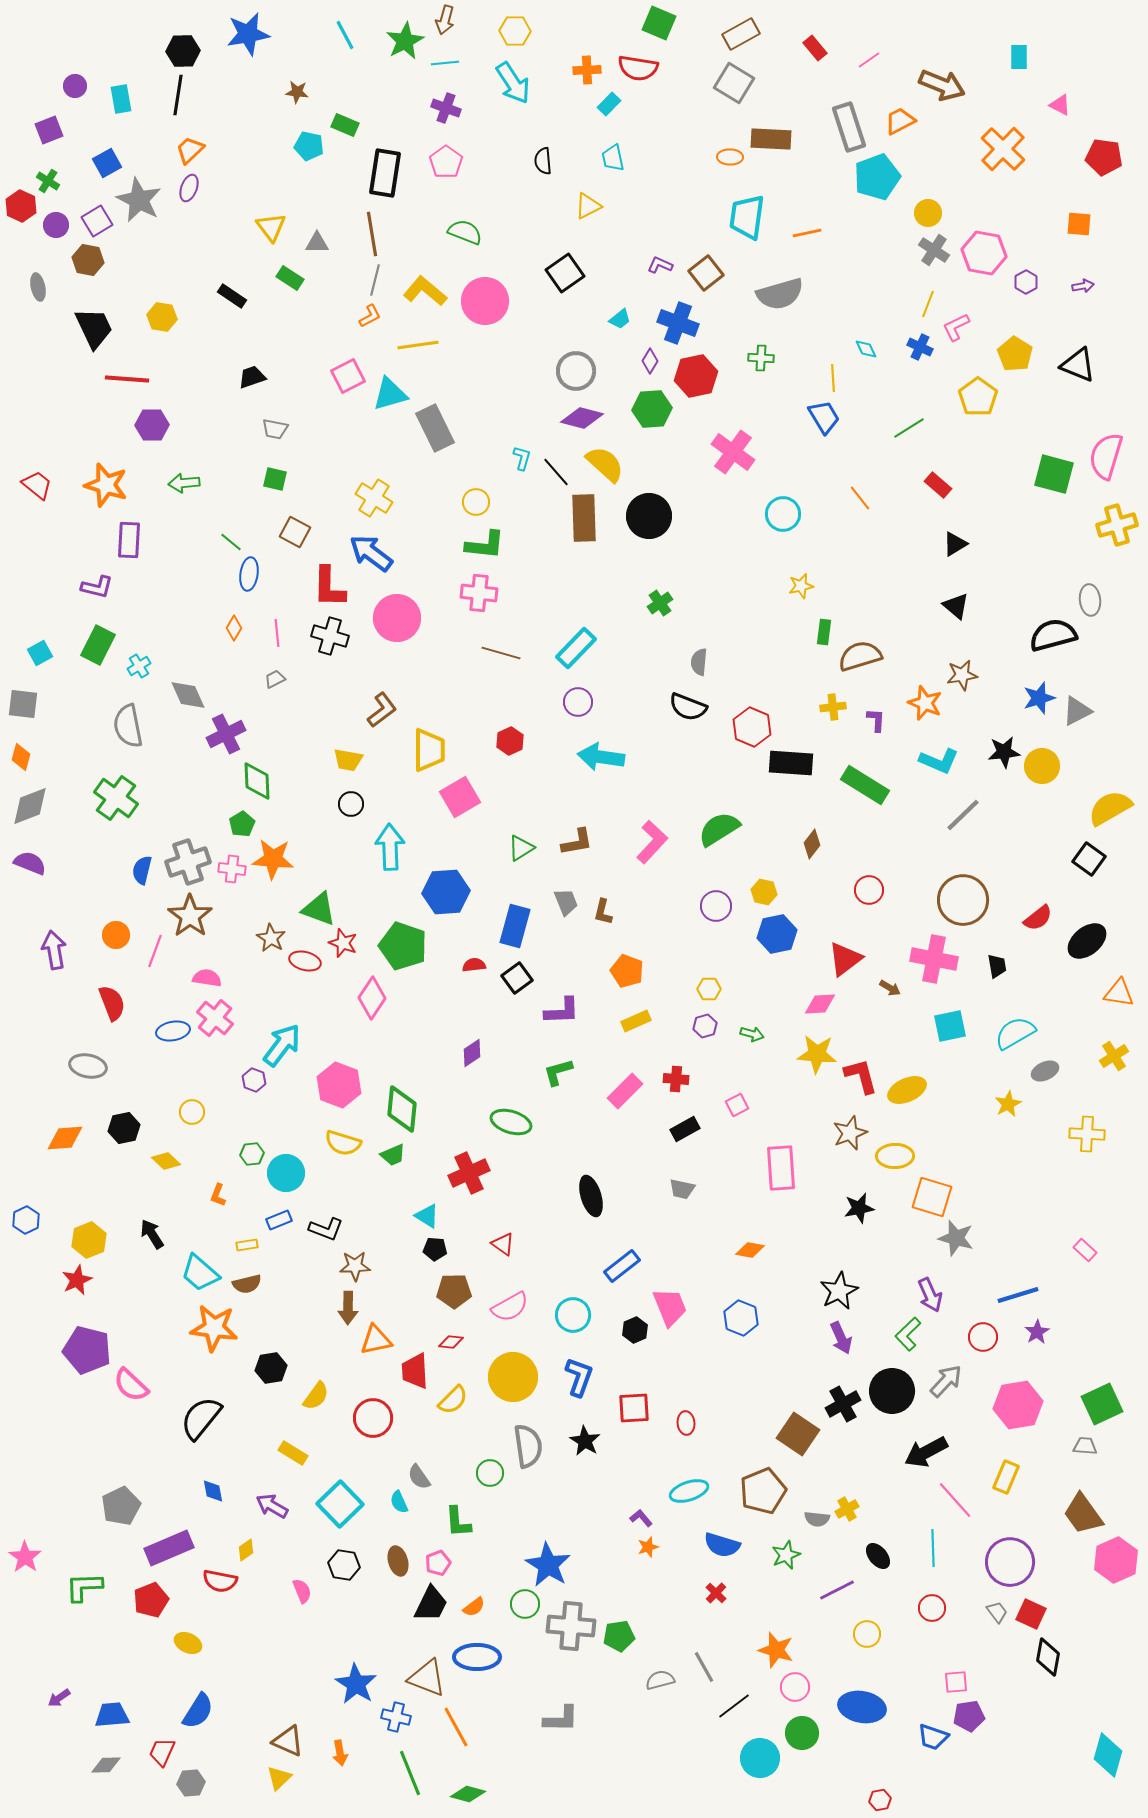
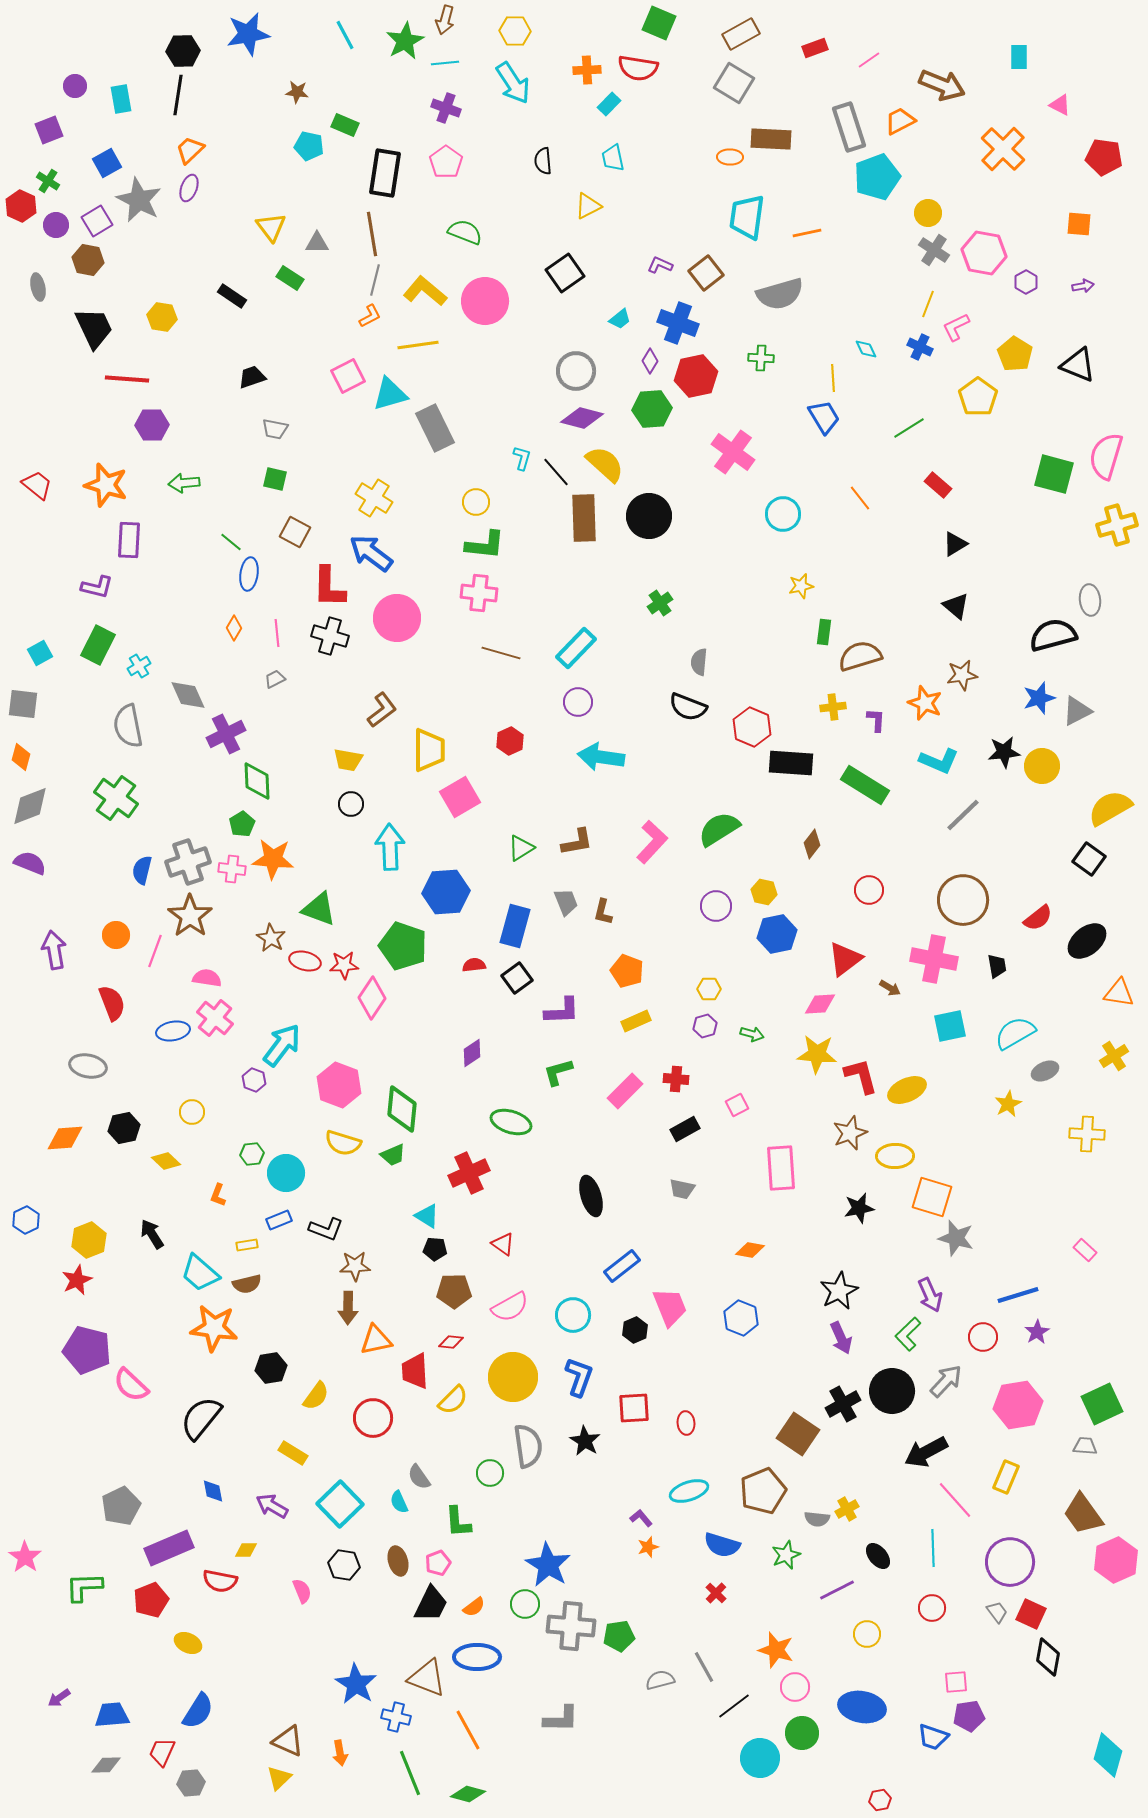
red rectangle at (815, 48): rotated 70 degrees counterclockwise
red star at (343, 943): moved 1 px right, 22 px down; rotated 24 degrees counterclockwise
yellow diamond at (246, 1550): rotated 35 degrees clockwise
orange line at (456, 1727): moved 12 px right, 3 px down
